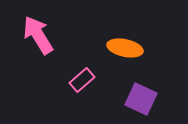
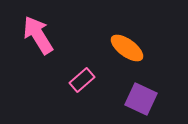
orange ellipse: moved 2 px right; rotated 24 degrees clockwise
